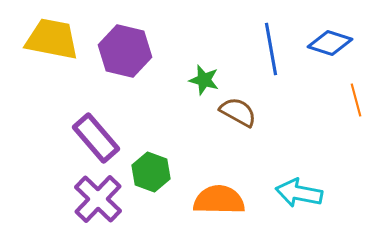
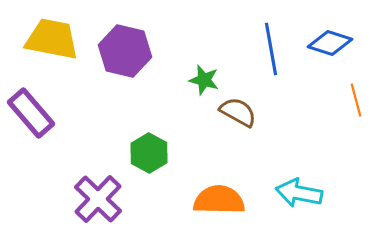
purple rectangle: moved 65 px left, 25 px up
green hexagon: moved 2 px left, 19 px up; rotated 9 degrees clockwise
